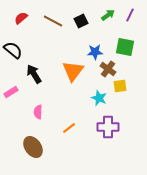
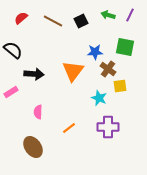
green arrow: rotated 128 degrees counterclockwise
black arrow: rotated 126 degrees clockwise
